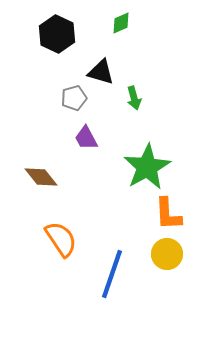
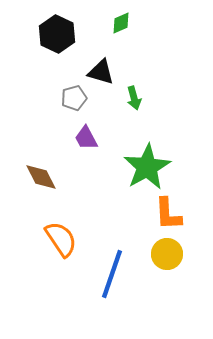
brown diamond: rotated 12 degrees clockwise
